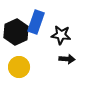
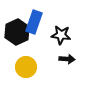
blue rectangle: moved 2 px left
black hexagon: moved 1 px right
yellow circle: moved 7 px right
